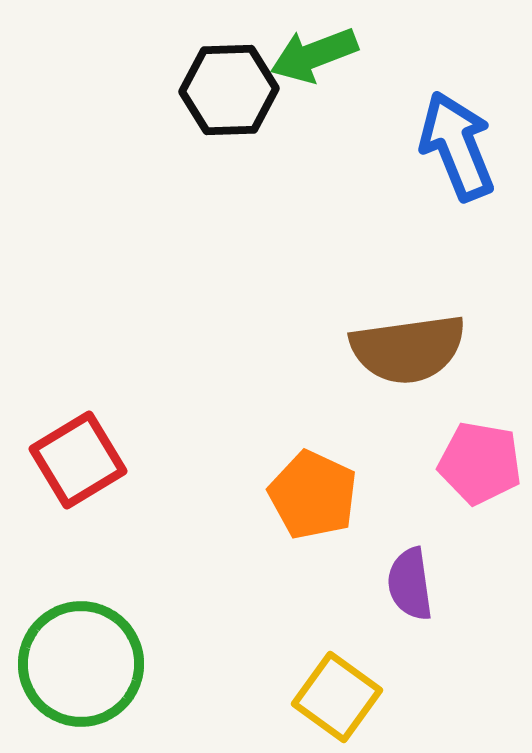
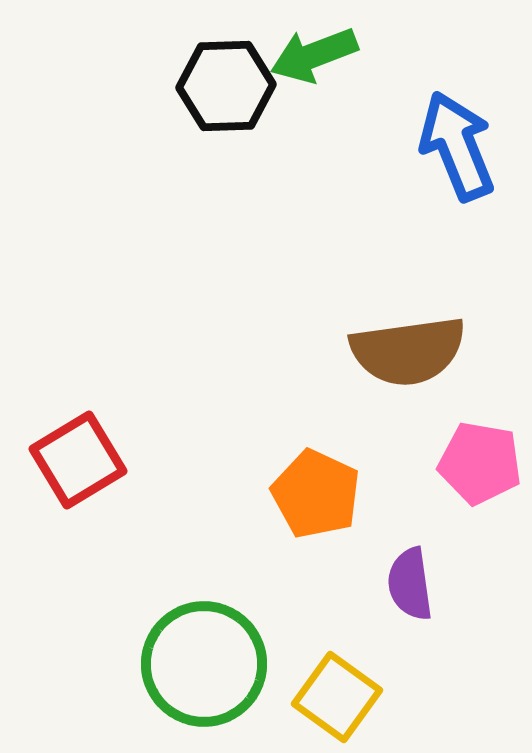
black hexagon: moved 3 px left, 4 px up
brown semicircle: moved 2 px down
orange pentagon: moved 3 px right, 1 px up
green circle: moved 123 px right
